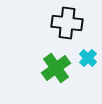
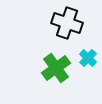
black cross: rotated 12 degrees clockwise
